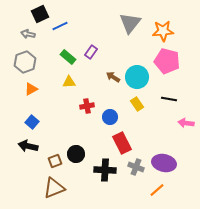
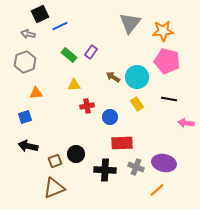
green rectangle: moved 1 px right, 2 px up
yellow triangle: moved 5 px right, 3 px down
orange triangle: moved 5 px right, 4 px down; rotated 24 degrees clockwise
blue square: moved 7 px left, 5 px up; rotated 32 degrees clockwise
red rectangle: rotated 65 degrees counterclockwise
